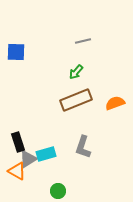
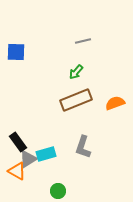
black rectangle: rotated 18 degrees counterclockwise
